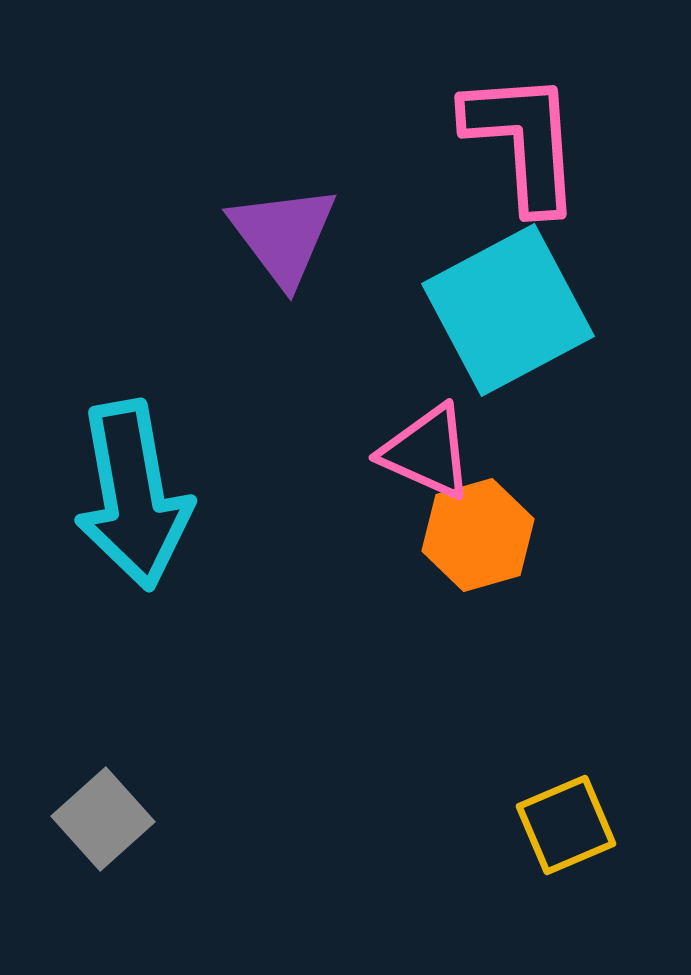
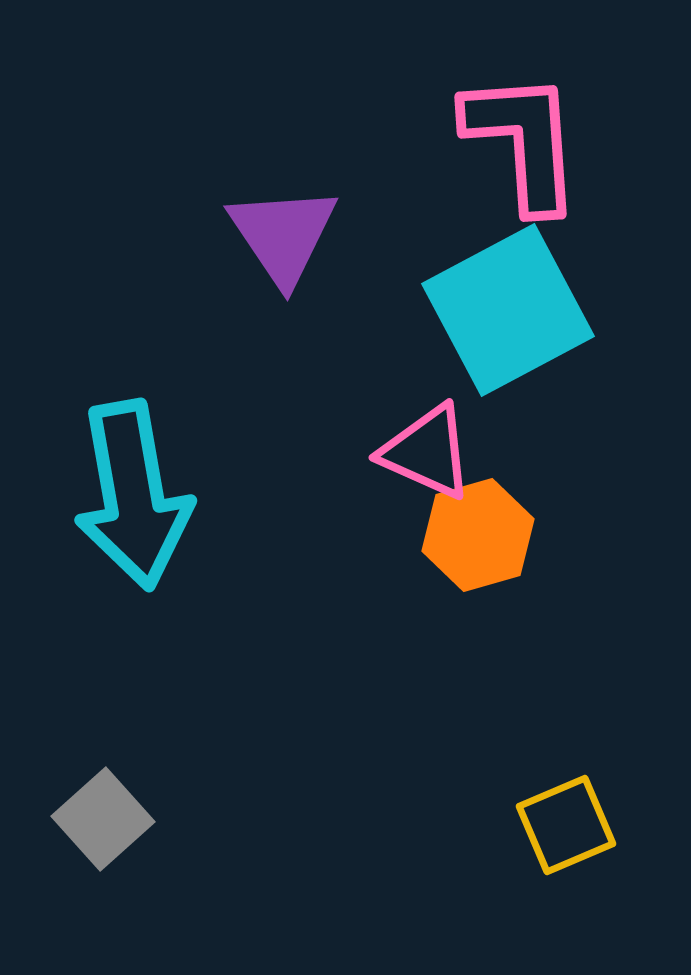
purple triangle: rotated 3 degrees clockwise
